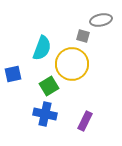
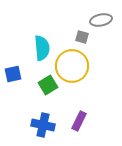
gray square: moved 1 px left, 1 px down
cyan semicircle: rotated 25 degrees counterclockwise
yellow circle: moved 2 px down
green square: moved 1 px left, 1 px up
blue cross: moved 2 px left, 11 px down
purple rectangle: moved 6 px left
